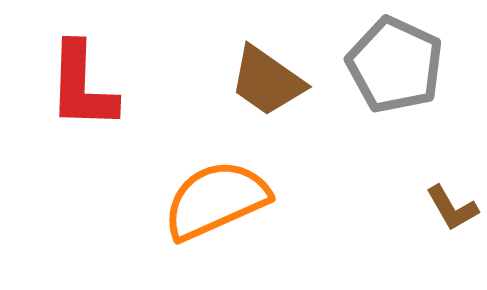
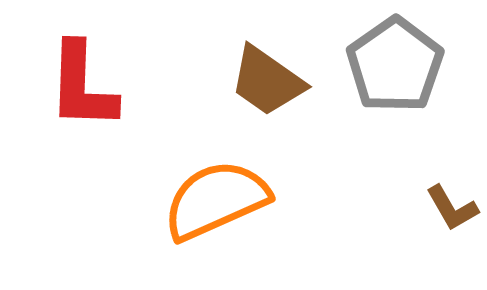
gray pentagon: rotated 12 degrees clockwise
